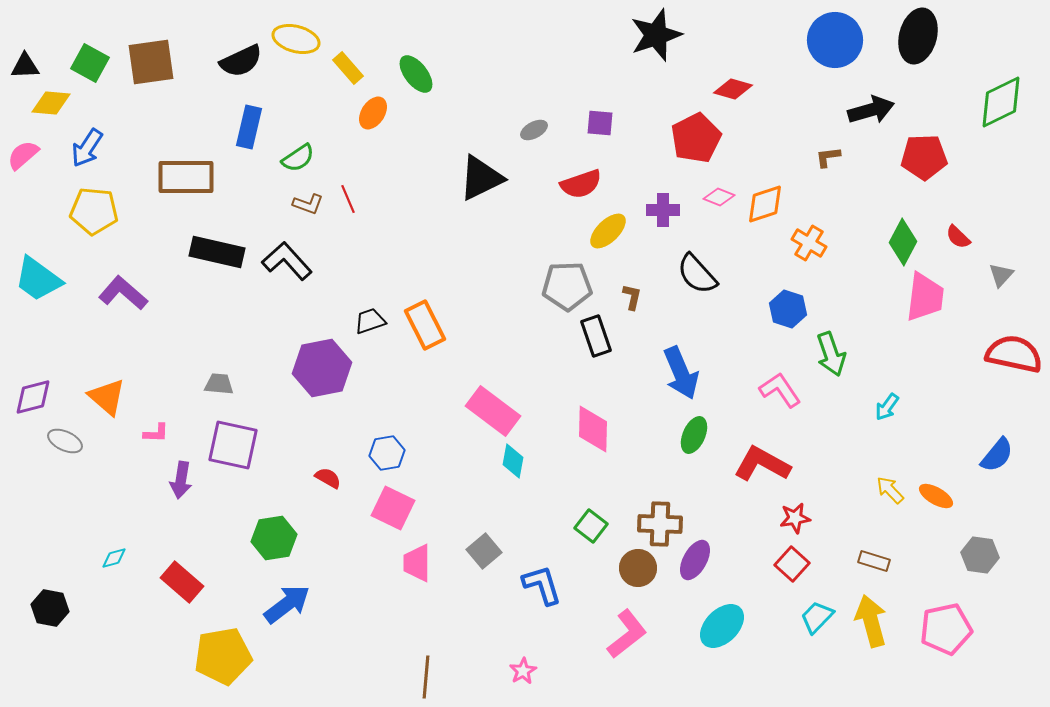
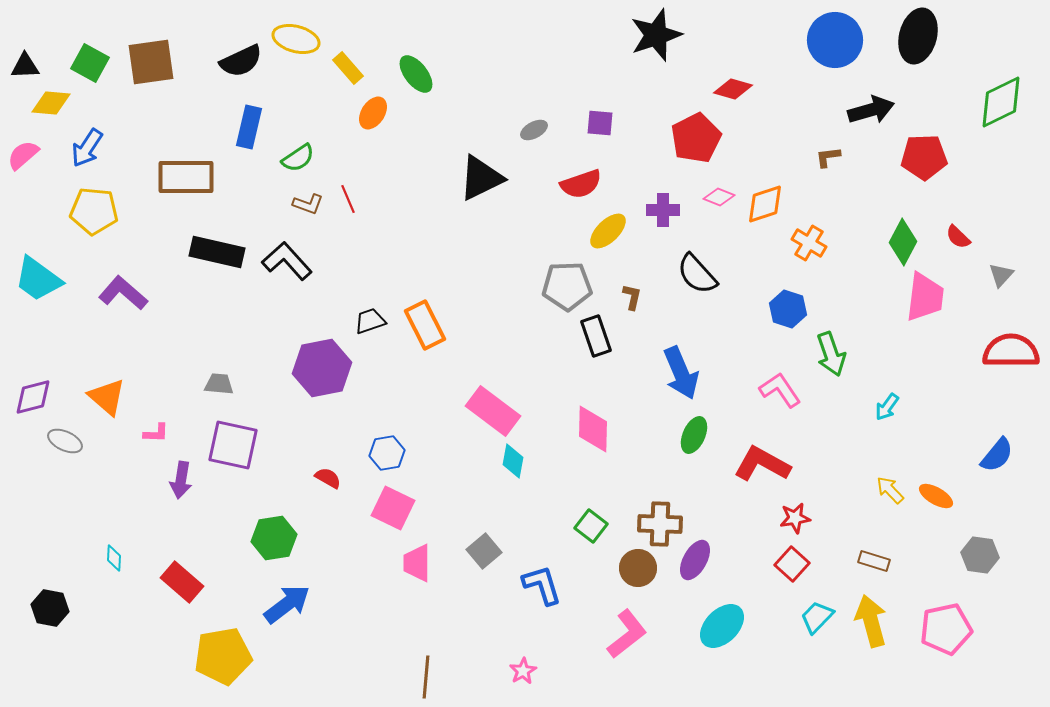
red semicircle at (1014, 354): moved 3 px left, 3 px up; rotated 12 degrees counterclockwise
cyan diamond at (114, 558): rotated 72 degrees counterclockwise
